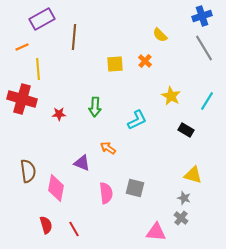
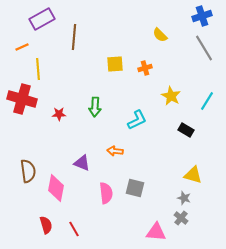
orange cross: moved 7 px down; rotated 32 degrees clockwise
orange arrow: moved 7 px right, 3 px down; rotated 28 degrees counterclockwise
